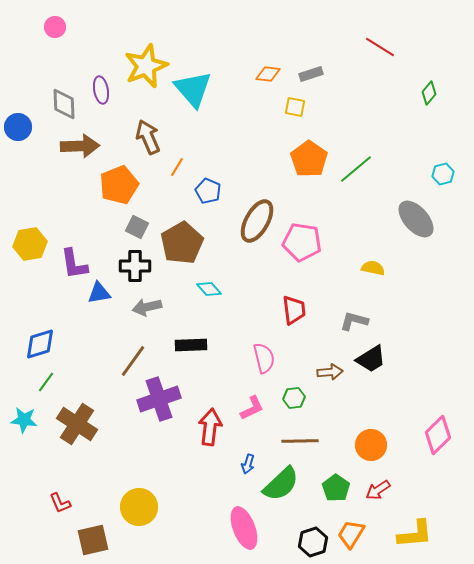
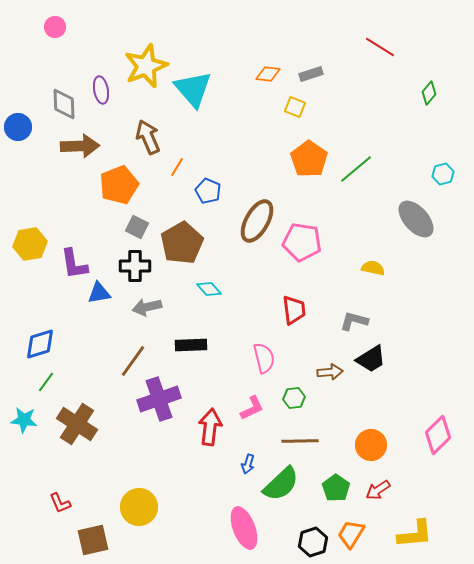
yellow square at (295, 107): rotated 10 degrees clockwise
